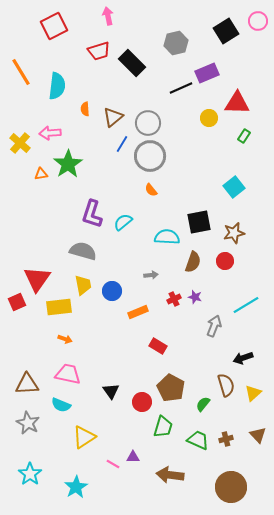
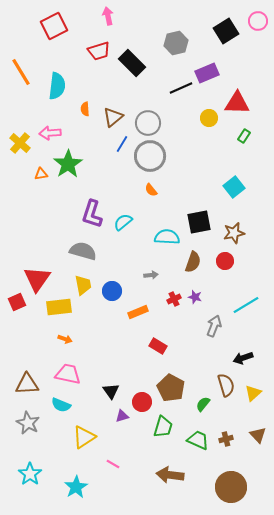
purple triangle at (133, 457): moved 11 px left, 41 px up; rotated 16 degrees counterclockwise
